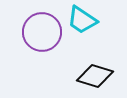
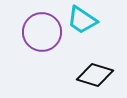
black diamond: moved 1 px up
